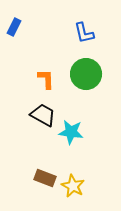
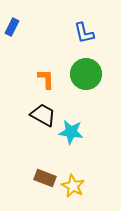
blue rectangle: moved 2 px left
